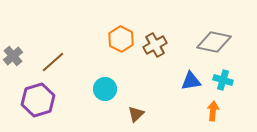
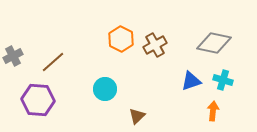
gray diamond: moved 1 px down
gray cross: rotated 12 degrees clockwise
blue triangle: rotated 10 degrees counterclockwise
purple hexagon: rotated 20 degrees clockwise
brown triangle: moved 1 px right, 2 px down
